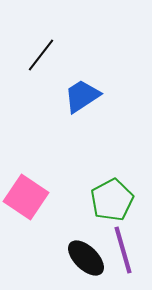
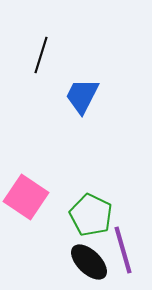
black line: rotated 21 degrees counterclockwise
blue trapezoid: rotated 30 degrees counterclockwise
green pentagon: moved 21 px left, 15 px down; rotated 18 degrees counterclockwise
black ellipse: moved 3 px right, 4 px down
